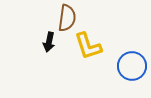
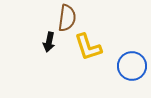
yellow L-shape: moved 1 px down
